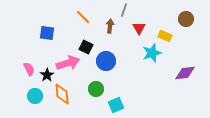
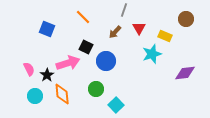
brown arrow: moved 5 px right, 6 px down; rotated 144 degrees counterclockwise
blue square: moved 4 px up; rotated 14 degrees clockwise
cyan star: moved 1 px down
cyan square: rotated 21 degrees counterclockwise
